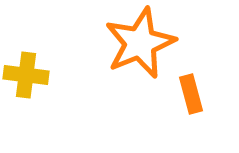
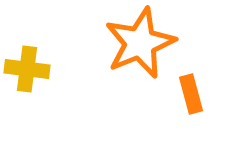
yellow cross: moved 1 px right, 6 px up
